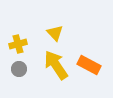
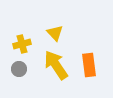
yellow cross: moved 4 px right
orange rectangle: rotated 55 degrees clockwise
